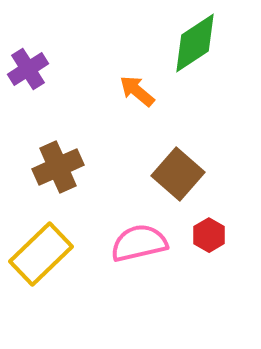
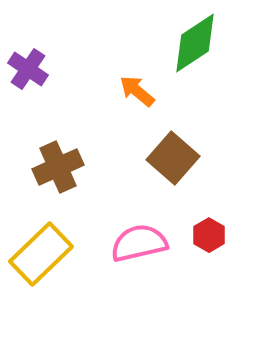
purple cross: rotated 24 degrees counterclockwise
brown square: moved 5 px left, 16 px up
